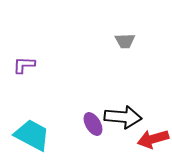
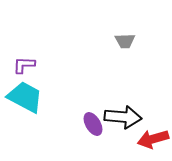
cyan trapezoid: moved 7 px left, 38 px up
